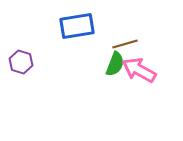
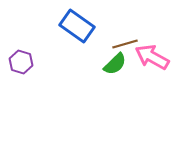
blue rectangle: rotated 44 degrees clockwise
green semicircle: rotated 25 degrees clockwise
pink arrow: moved 13 px right, 13 px up
